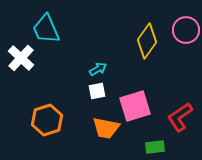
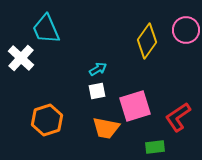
red L-shape: moved 2 px left
